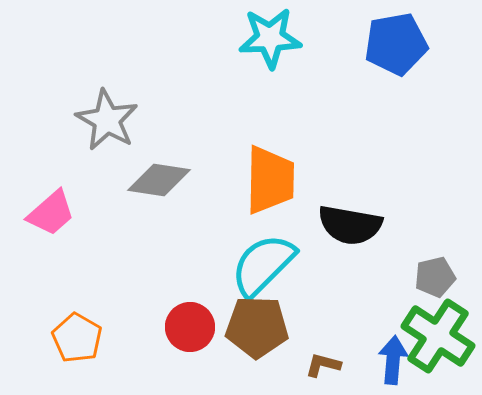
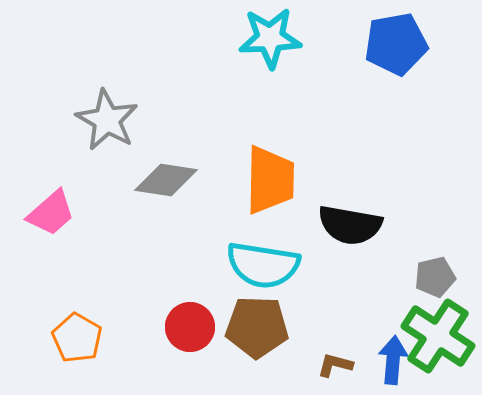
gray diamond: moved 7 px right
cyan semicircle: rotated 126 degrees counterclockwise
brown L-shape: moved 12 px right
